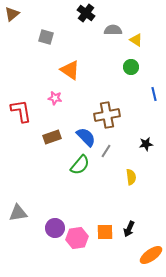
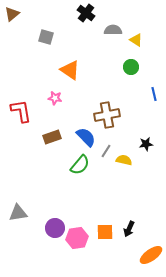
yellow semicircle: moved 7 px left, 17 px up; rotated 70 degrees counterclockwise
